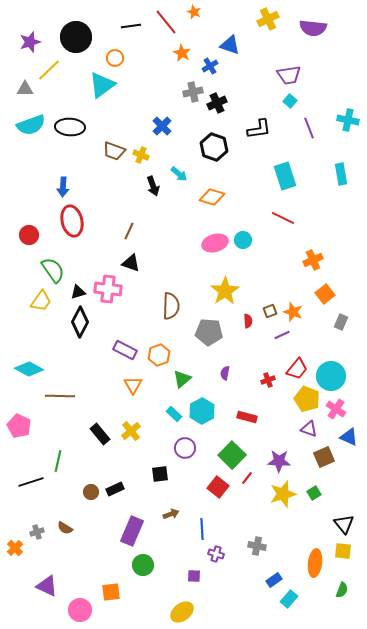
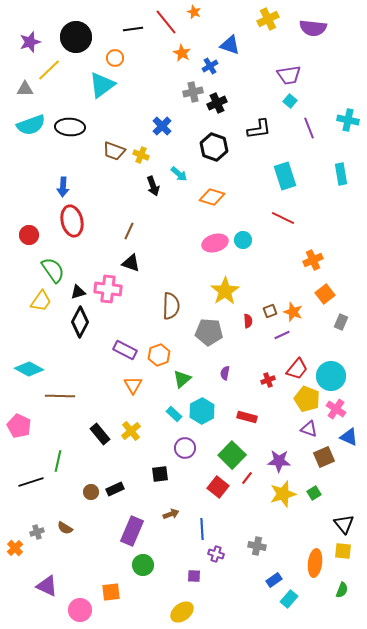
black line at (131, 26): moved 2 px right, 3 px down
